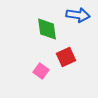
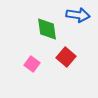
red square: rotated 24 degrees counterclockwise
pink square: moved 9 px left, 7 px up
